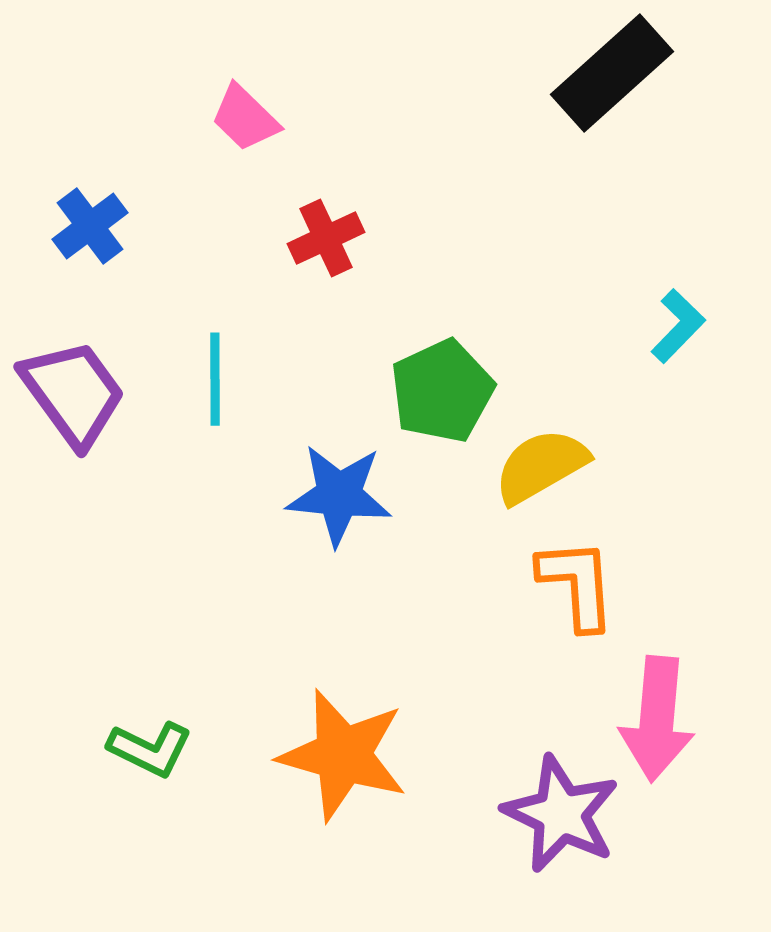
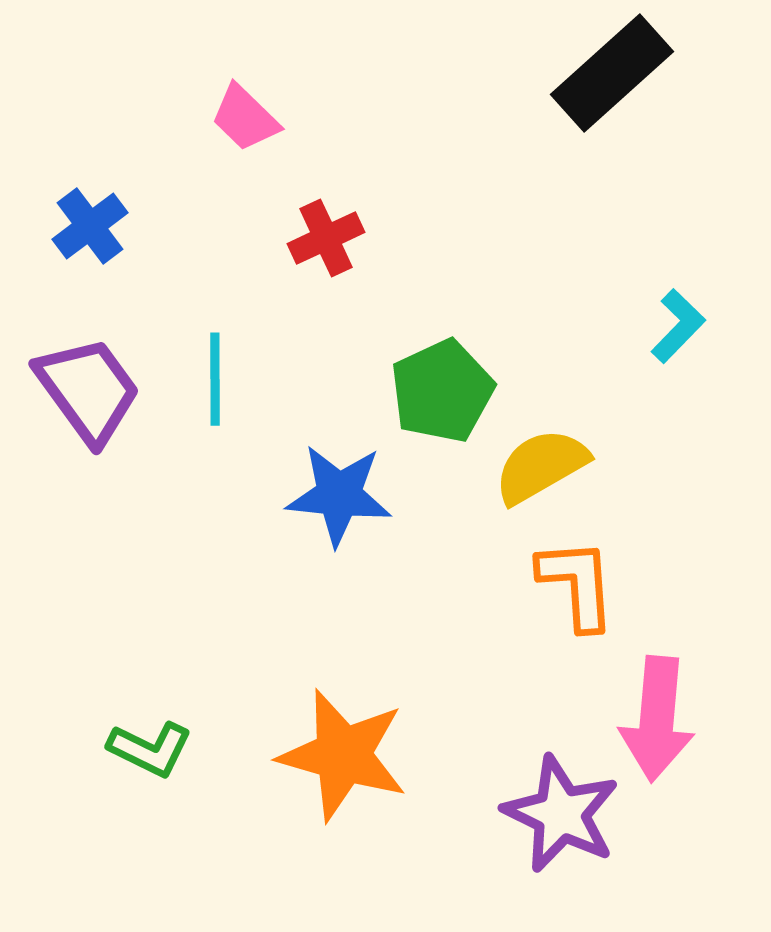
purple trapezoid: moved 15 px right, 3 px up
